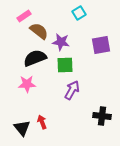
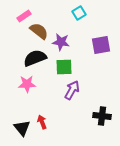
green square: moved 1 px left, 2 px down
